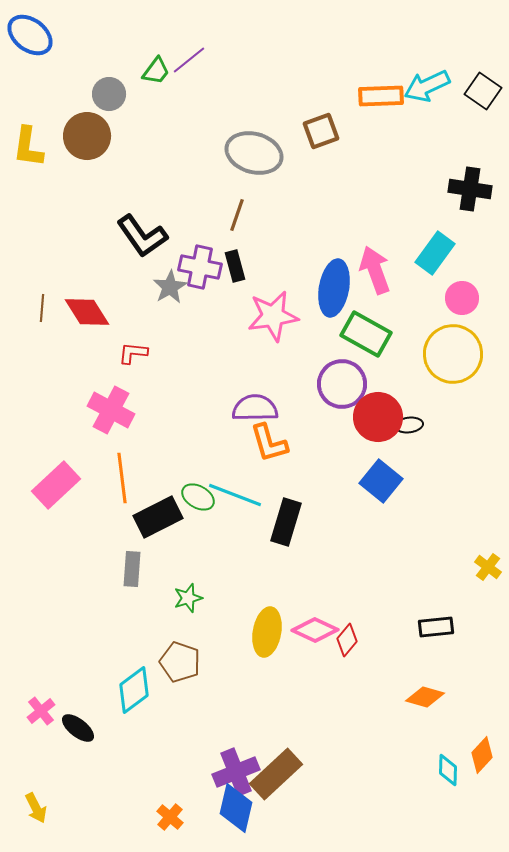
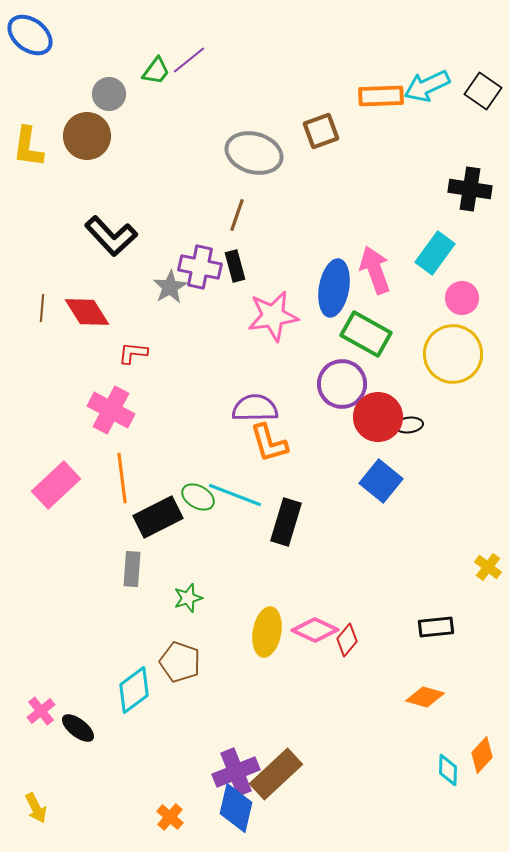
black L-shape at (142, 236): moved 31 px left; rotated 8 degrees counterclockwise
